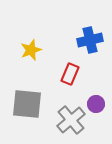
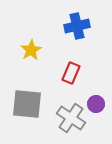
blue cross: moved 13 px left, 14 px up
yellow star: rotated 10 degrees counterclockwise
red rectangle: moved 1 px right, 1 px up
gray cross: moved 2 px up; rotated 16 degrees counterclockwise
